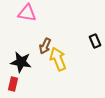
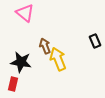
pink triangle: moved 2 px left; rotated 30 degrees clockwise
brown arrow: rotated 133 degrees clockwise
